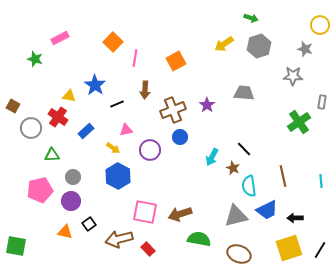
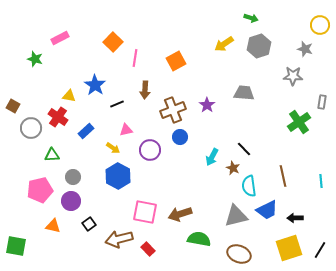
orange triangle at (65, 232): moved 12 px left, 6 px up
